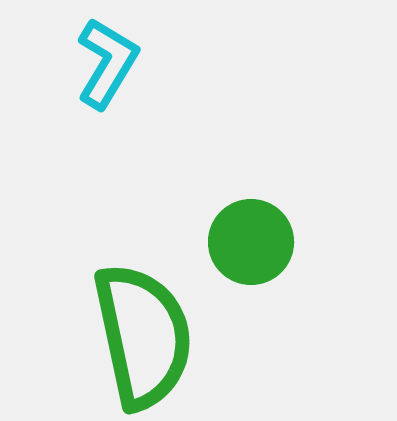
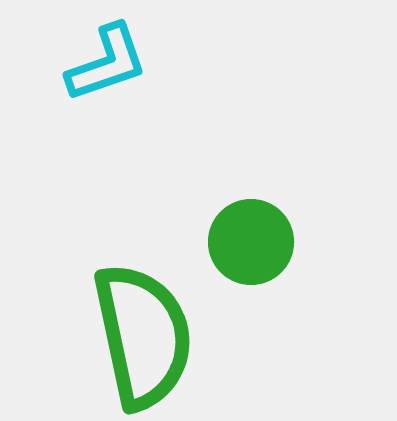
cyan L-shape: rotated 40 degrees clockwise
